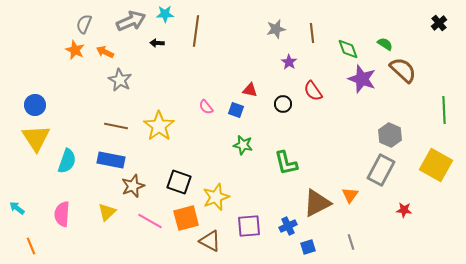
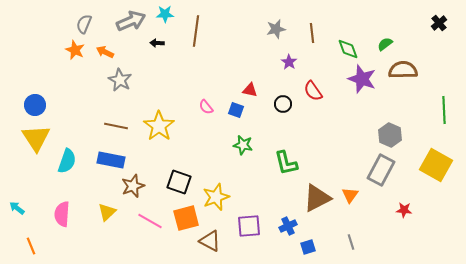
green semicircle at (385, 44): rotated 70 degrees counterclockwise
brown semicircle at (403, 70): rotated 44 degrees counterclockwise
brown triangle at (317, 203): moved 5 px up
